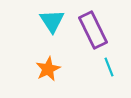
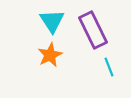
orange star: moved 2 px right, 14 px up
